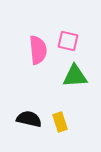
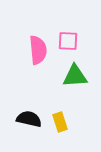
pink square: rotated 10 degrees counterclockwise
